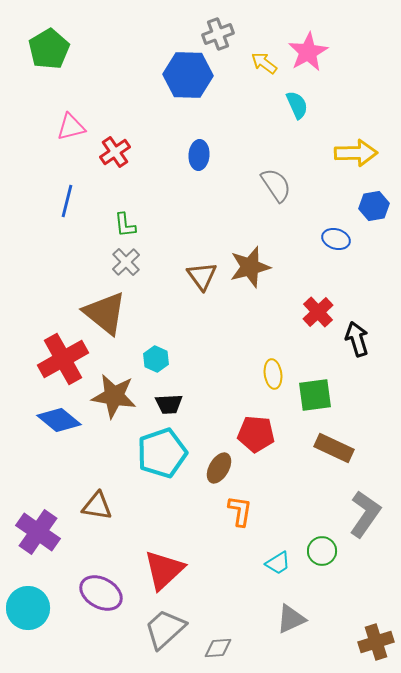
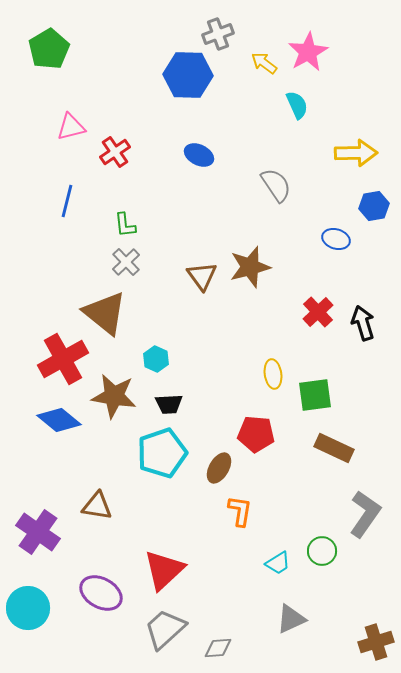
blue ellipse at (199, 155): rotated 68 degrees counterclockwise
black arrow at (357, 339): moved 6 px right, 16 px up
